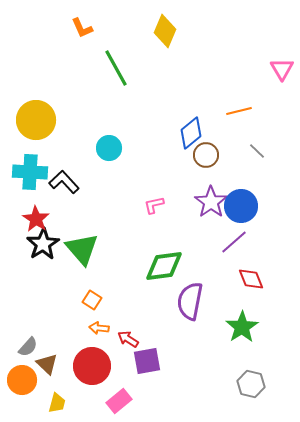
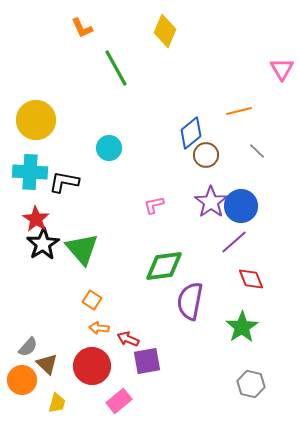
black L-shape: rotated 36 degrees counterclockwise
red arrow: rotated 10 degrees counterclockwise
